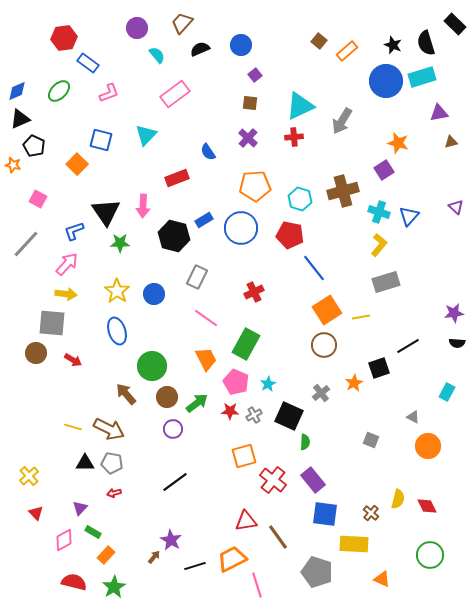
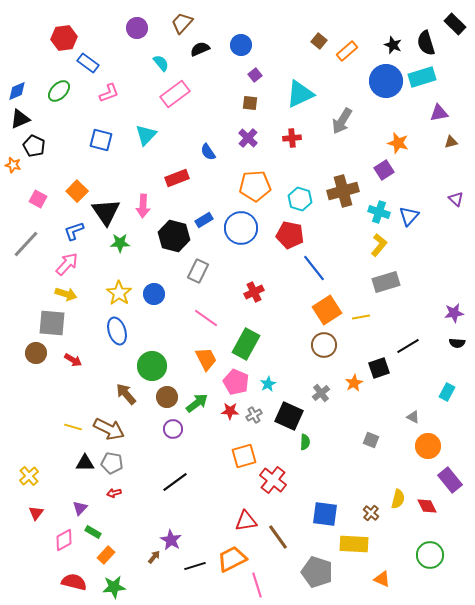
cyan semicircle at (157, 55): moved 4 px right, 8 px down
cyan triangle at (300, 106): moved 12 px up
red cross at (294, 137): moved 2 px left, 1 px down
orange square at (77, 164): moved 27 px down
purple triangle at (456, 207): moved 8 px up
gray rectangle at (197, 277): moved 1 px right, 6 px up
yellow star at (117, 291): moved 2 px right, 2 px down
yellow arrow at (66, 294): rotated 10 degrees clockwise
purple rectangle at (313, 480): moved 137 px right
red triangle at (36, 513): rotated 21 degrees clockwise
green star at (114, 587): rotated 25 degrees clockwise
